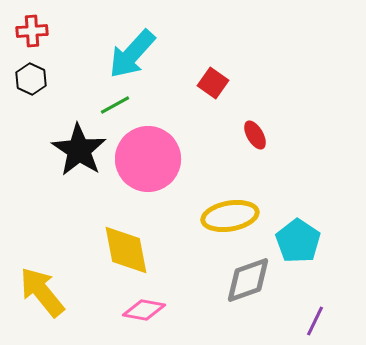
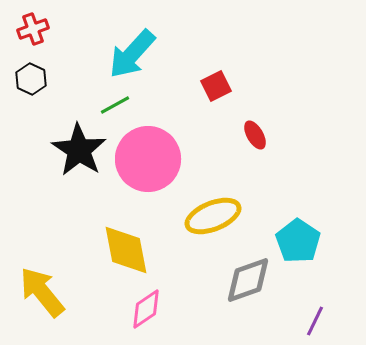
red cross: moved 1 px right, 2 px up; rotated 16 degrees counterclockwise
red square: moved 3 px right, 3 px down; rotated 28 degrees clockwise
yellow ellipse: moved 17 px left; rotated 12 degrees counterclockwise
pink diamond: moved 2 px right, 1 px up; rotated 45 degrees counterclockwise
